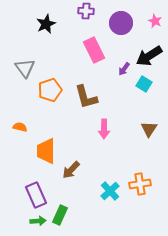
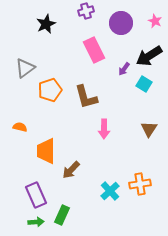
purple cross: rotated 21 degrees counterclockwise
gray triangle: rotated 30 degrees clockwise
green rectangle: moved 2 px right
green arrow: moved 2 px left, 1 px down
